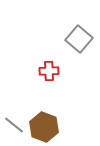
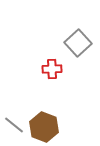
gray square: moved 1 px left, 4 px down; rotated 8 degrees clockwise
red cross: moved 3 px right, 2 px up
